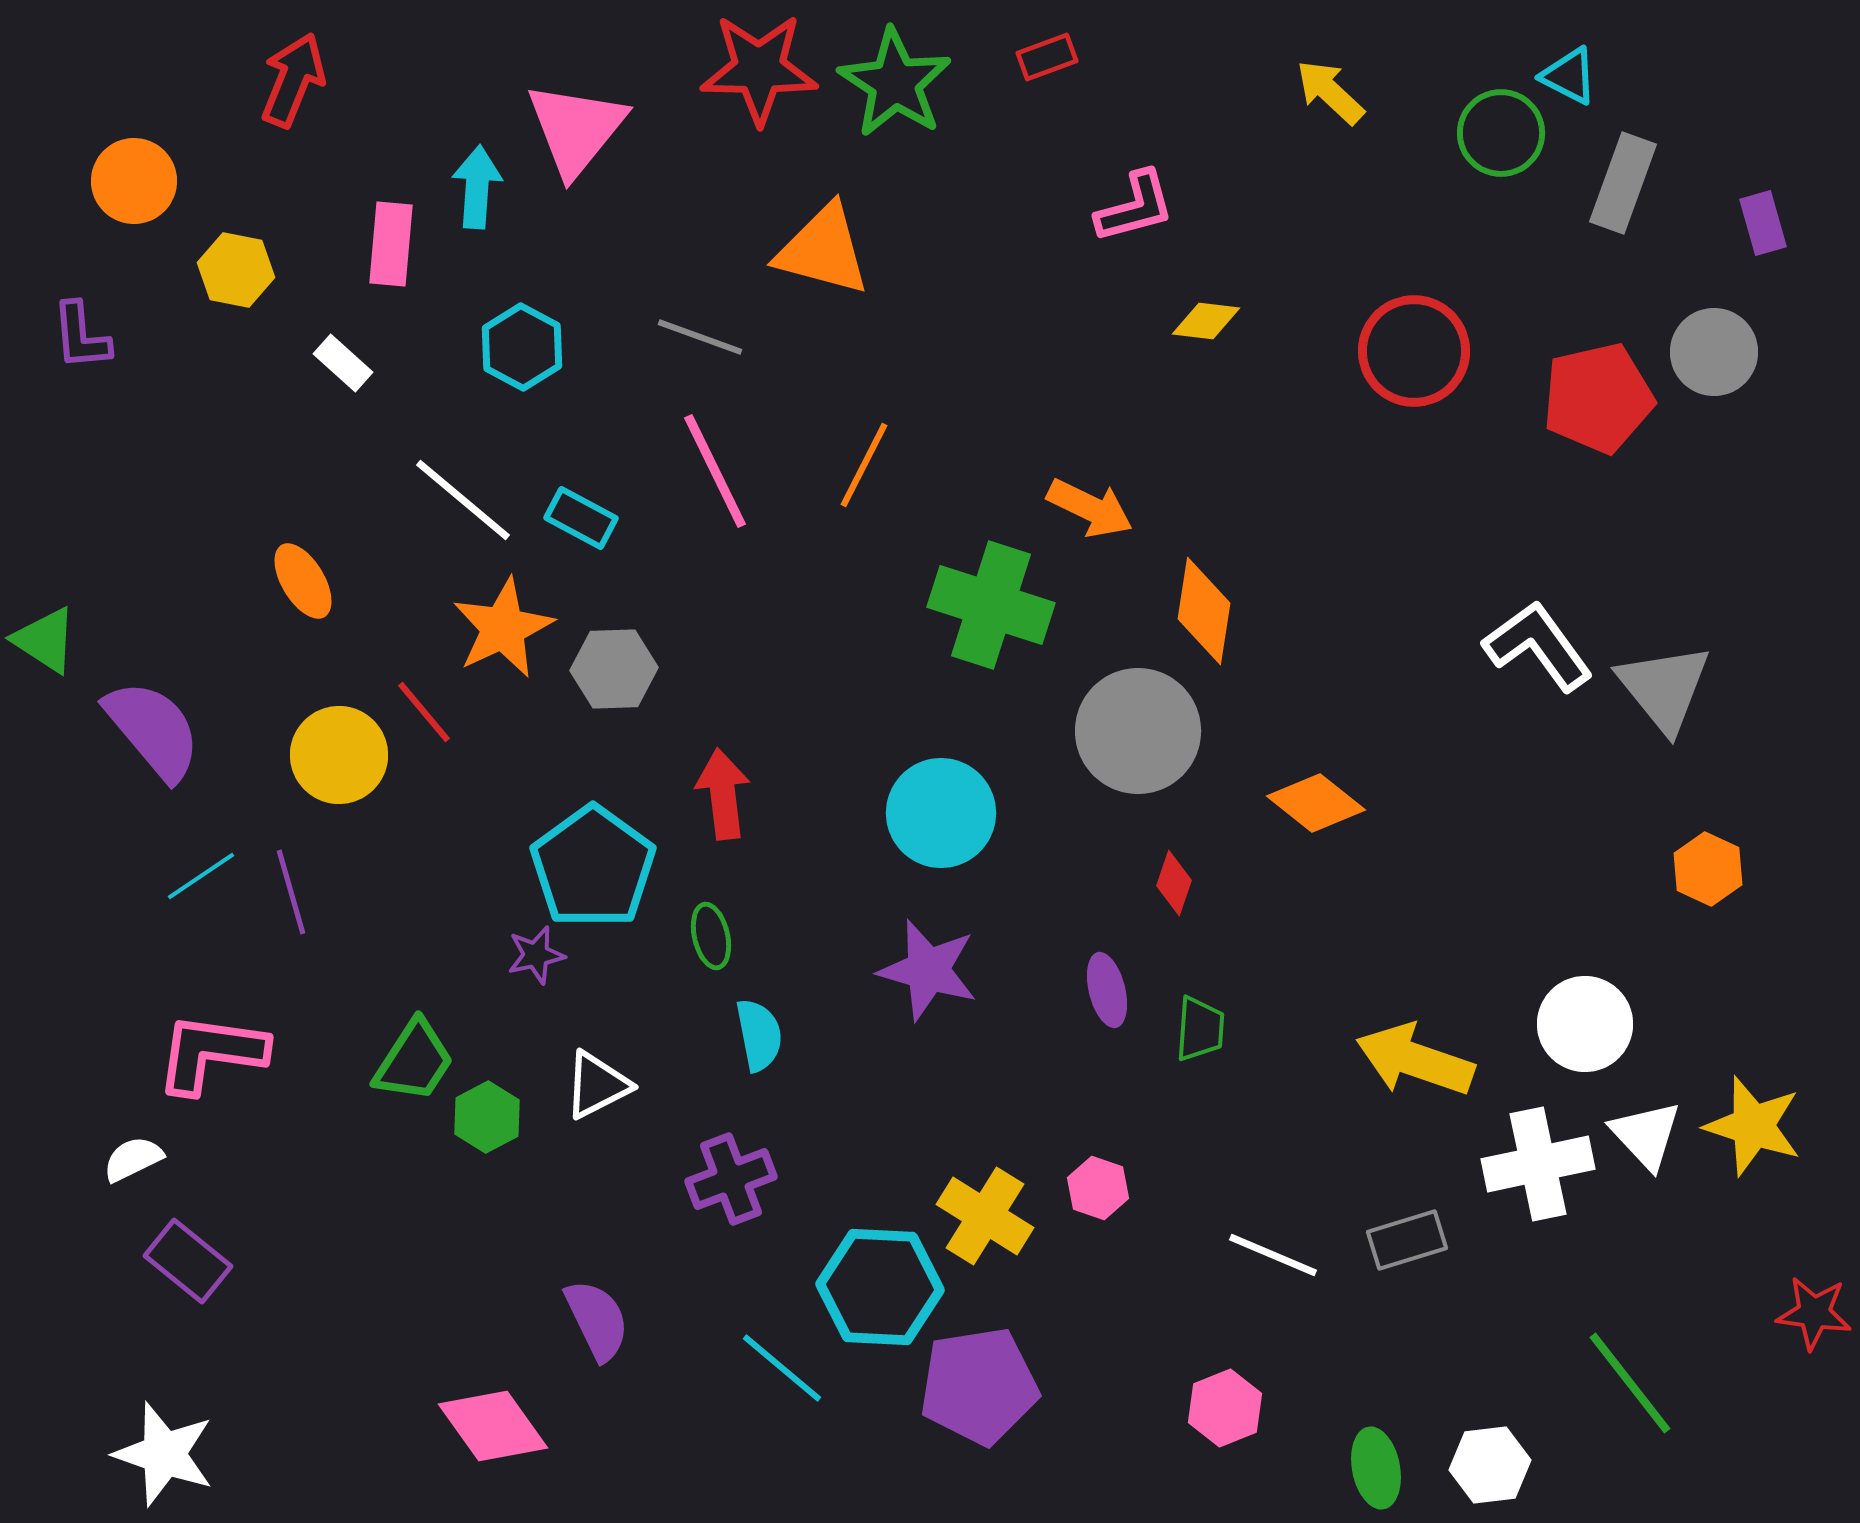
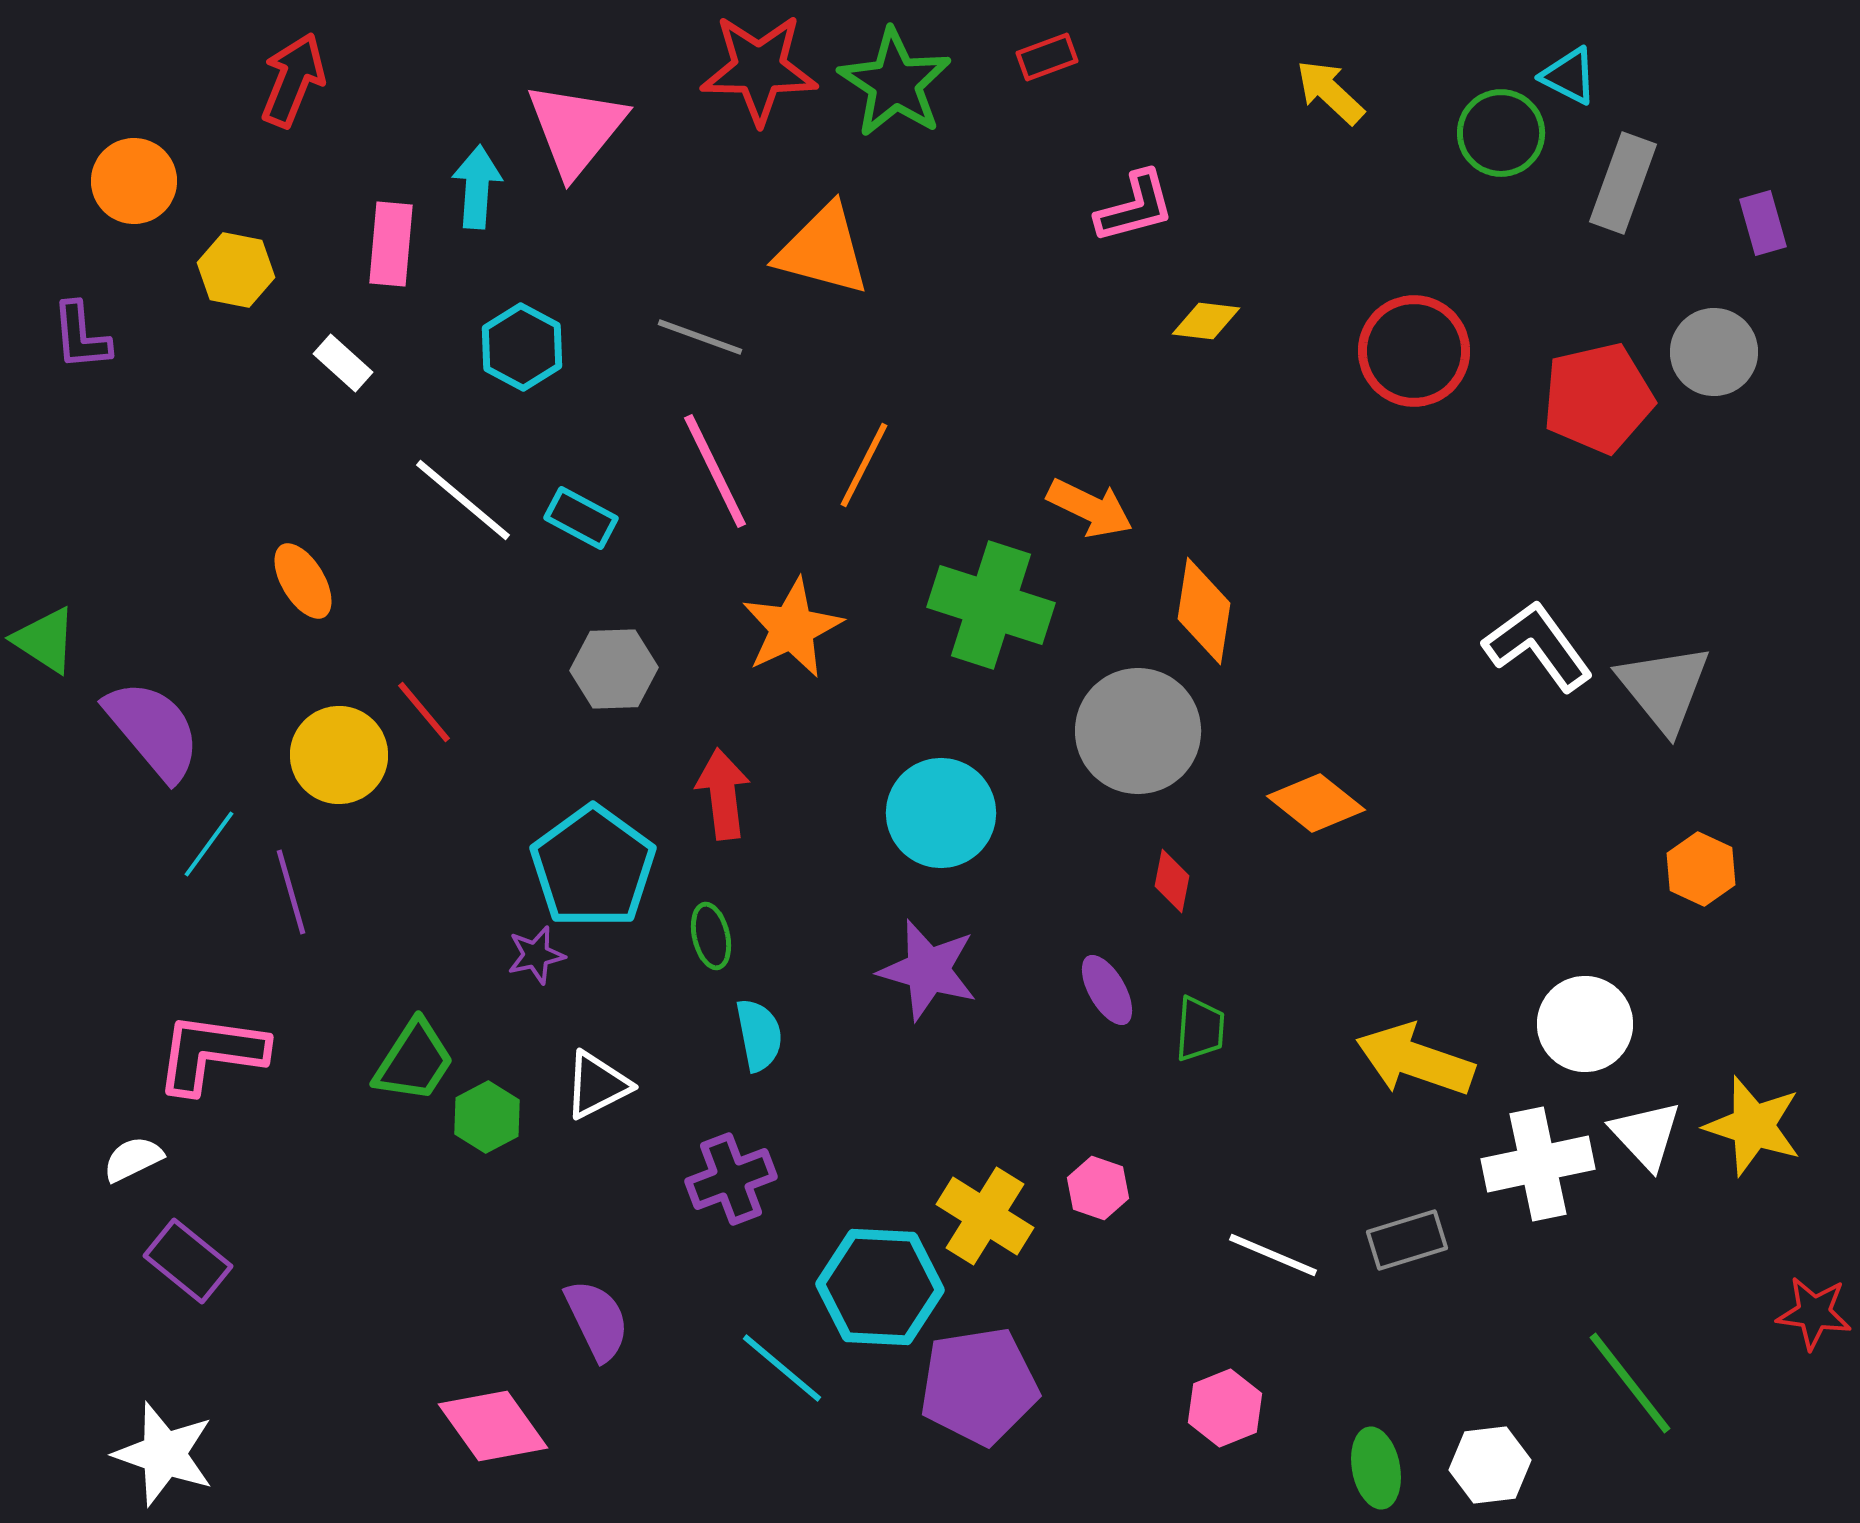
orange star at (503, 628): moved 289 px right
orange hexagon at (1708, 869): moved 7 px left
cyan line at (201, 876): moved 8 px right, 32 px up; rotated 20 degrees counterclockwise
red diamond at (1174, 883): moved 2 px left, 2 px up; rotated 8 degrees counterclockwise
purple ellipse at (1107, 990): rotated 16 degrees counterclockwise
